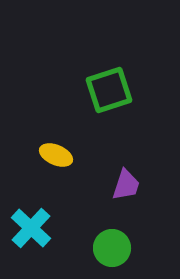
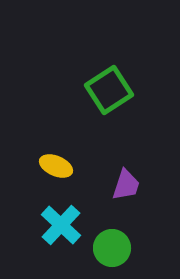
green square: rotated 15 degrees counterclockwise
yellow ellipse: moved 11 px down
cyan cross: moved 30 px right, 3 px up
